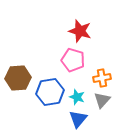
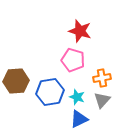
brown hexagon: moved 2 px left, 3 px down
blue triangle: moved 1 px right; rotated 24 degrees clockwise
